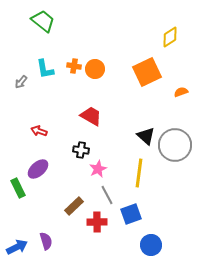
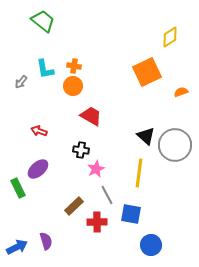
orange circle: moved 22 px left, 17 px down
pink star: moved 2 px left
blue square: rotated 30 degrees clockwise
